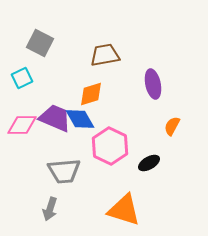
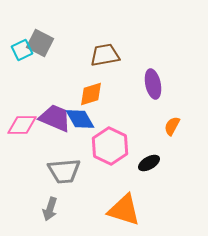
cyan square: moved 28 px up
